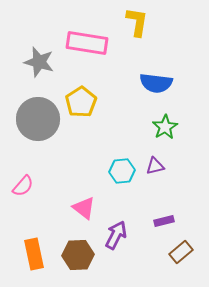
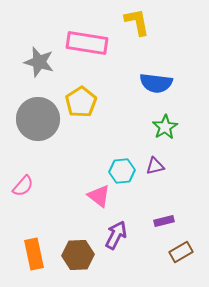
yellow L-shape: rotated 20 degrees counterclockwise
pink triangle: moved 15 px right, 12 px up
brown rectangle: rotated 10 degrees clockwise
